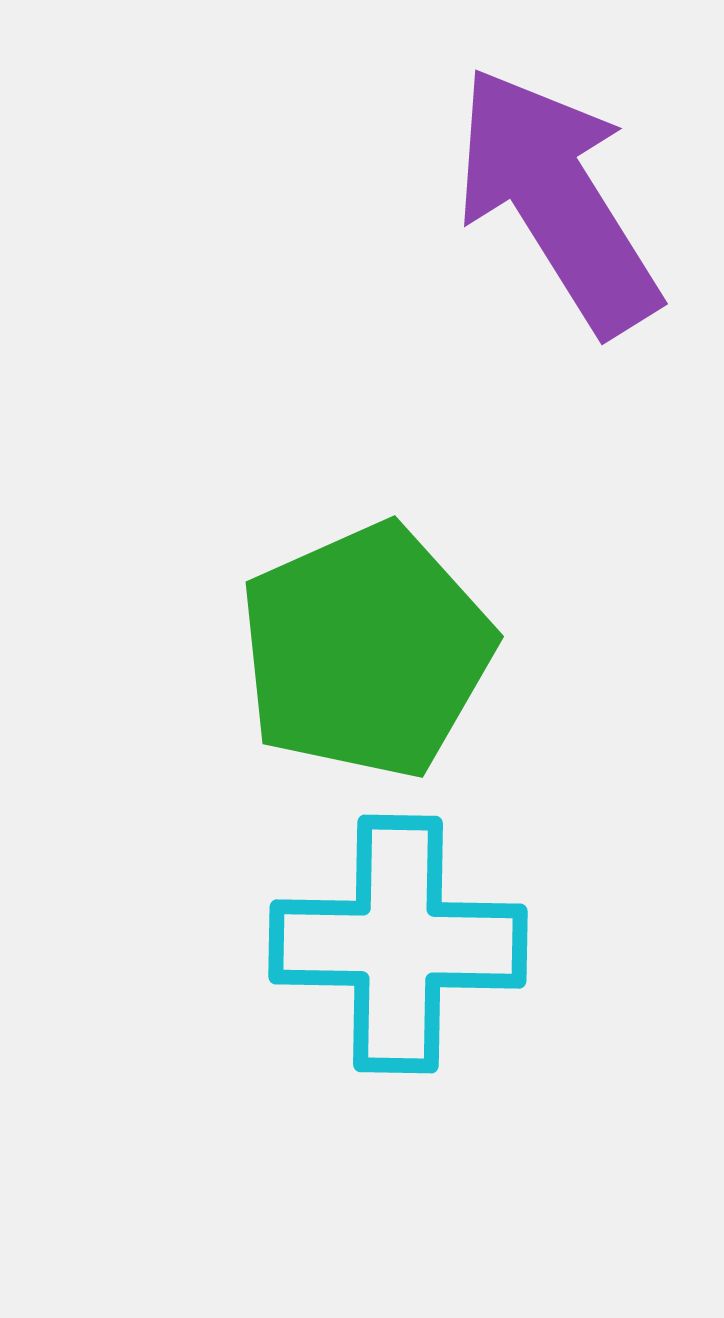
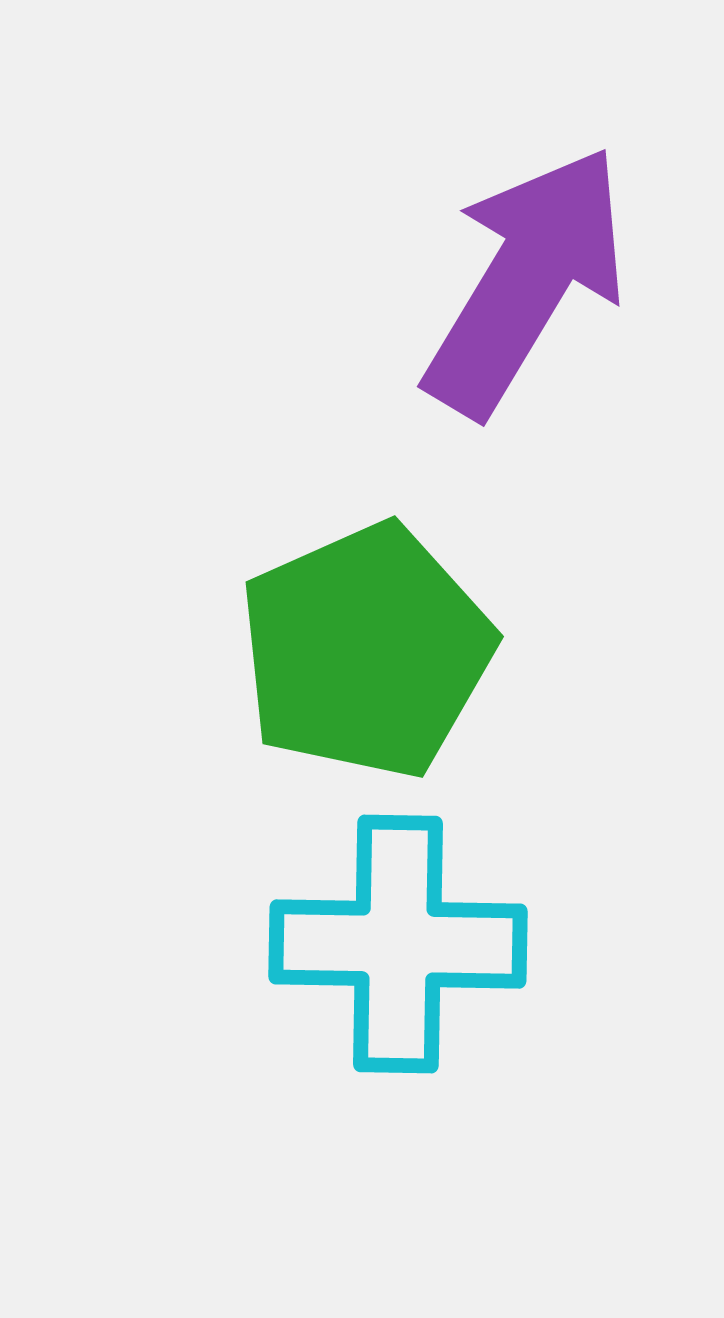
purple arrow: moved 31 px left, 81 px down; rotated 63 degrees clockwise
